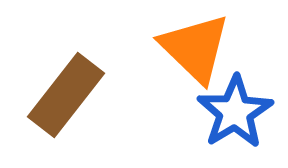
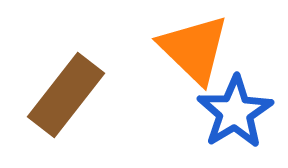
orange triangle: moved 1 px left, 1 px down
